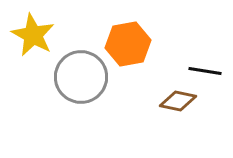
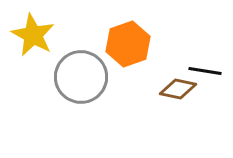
orange hexagon: rotated 9 degrees counterclockwise
brown diamond: moved 12 px up
